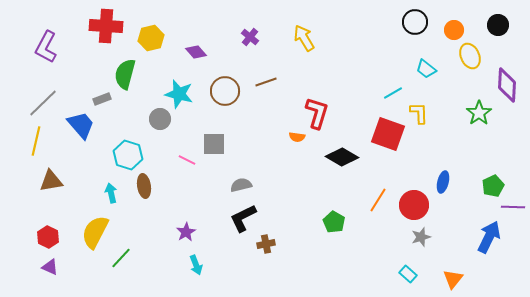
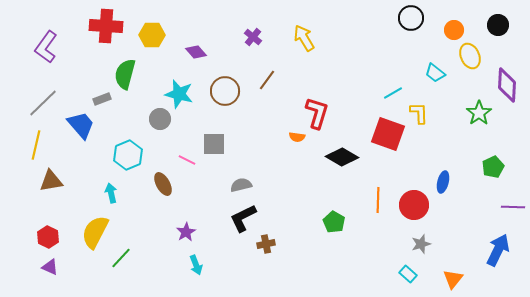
black circle at (415, 22): moved 4 px left, 4 px up
purple cross at (250, 37): moved 3 px right
yellow hexagon at (151, 38): moved 1 px right, 3 px up; rotated 15 degrees clockwise
purple L-shape at (46, 47): rotated 8 degrees clockwise
cyan trapezoid at (426, 69): moved 9 px right, 4 px down
brown line at (266, 82): moved 1 px right, 2 px up; rotated 35 degrees counterclockwise
yellow line at (36, 141): moved 4 px down
cyan hexagon at (128, 155): rotated 20 degrees clockwise
brown ellipse at (144, 186): moved 19 px right, 2 px up; rotated 20 degrees counterclockwise
green pentagon at (493, 186): moved 19 px up
orange line at (378, 200): rotated 30 degrees counterclockwise
gray star at (421, 237): moved 7 px down
blue arrow at (489, 237): moved 9 px right, 13 px down
